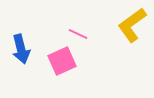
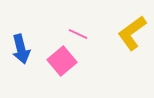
yellow L-shape: moved 8 px down
pink square: rotated 16 degrees counterclockwise
